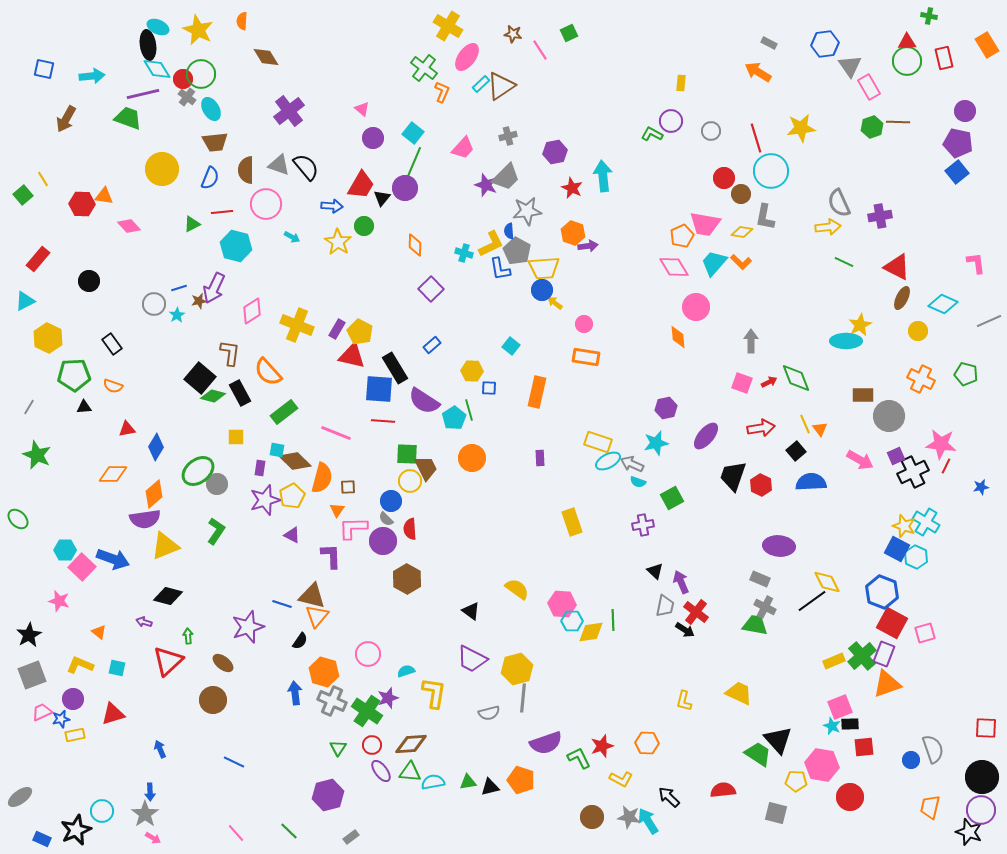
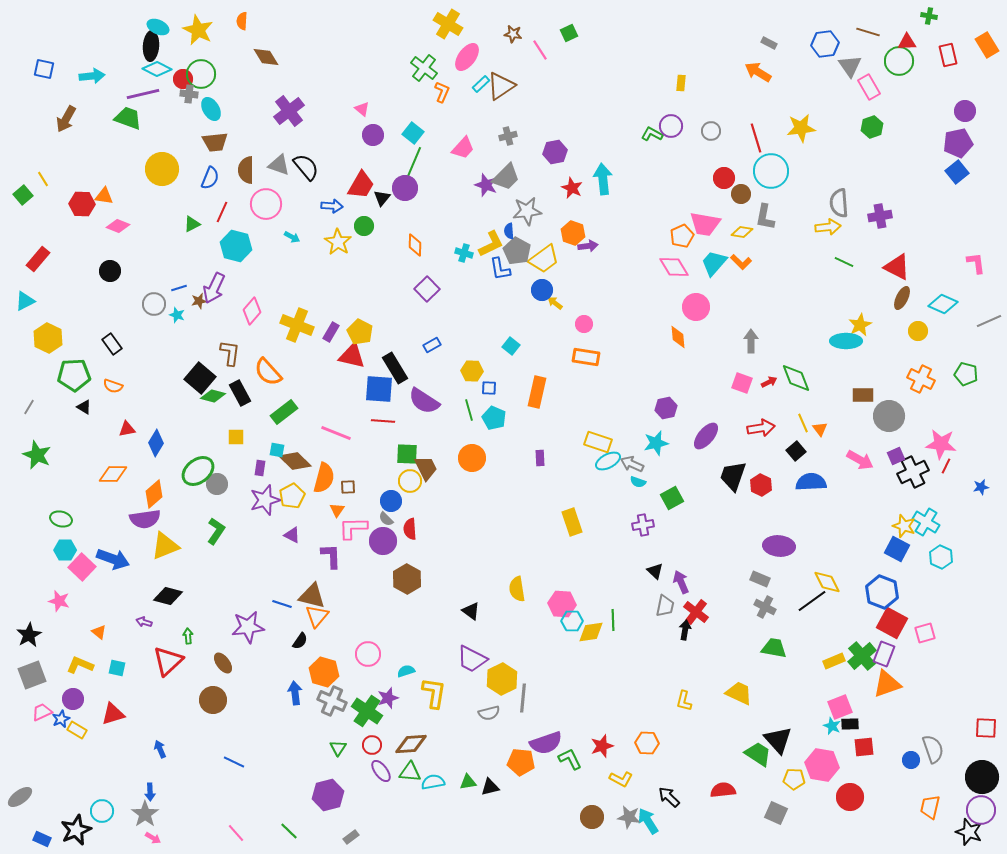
yellow cross at (448, 26): moved 2 px up
black ellipse at (148, 45): moved 3 px right, 1 px down; rotated 12 degrees clockwise
red rectangle at (944, 58): moved 4 px right, 3 px up
green circle at (907, 61): moved 8 px left
cyan diamond at (157, 69): rotated 32 degrees counterclockwise
gray cross at (187, 97): moved 2 px right, 3 px up; rotated 30 degrees counterclockwise
purple circle at (671, 121): moved 5 px down
brown line at (898, 122): moved 30 px left, 90 px up; rotated 15 degrees clockwise
purple circle at (373, 138): moved 3 px up
purple pentagon at (958, 143): rotated 24 degrees counterclockwise
cyan arrow at (603, 176): moved 3 px down
gray semicircle at (839, 203): rotated 20 degrees clockwise
red line at (222, 212): rotated 60 degrees counterclockwise
pink diamond at (129, 226): moved 11 px left; rotated 25 degrees counterclockwise
yellow trapezoid at (544, 268): moved 9 px up; rotated 32 degrees counterclockwise
black circle at (89, 281): moved 21 px right, 10 px up
purple square at (431, 289): moved 4 px left
pink diamond at (252, 311): rotated 16 degrees counterclockwise
cyan star at (177, 315): rotated 21 degrees counterclockwise
purple rectangle at (337, 329): moved 6 px left, 3 px down
blue rectangle at (432, 345): rotated 12 degrees clockwise
black triangle at (84, 407): rotated 35 degrees clockwise
cyan pentagon at (454, 418): moved 40 px right; rotated 15 degrees counterclockwise
yellow line at (805, 424): moved 2 px left, 1 px up
blue diamond at (156, 447): moved 4 px up
orange semicircle at (322, 478): moved 2 px right
green ellipse at (18, 519): moved 43 px right; rotated 30 degrees counterclockwise
cyan hexagon at (916, 557): moved 25 px right
yellow semicircle at (517, 589): rotated 135 degrees counterclockwise
green trapezoid at (755, 625): moved 19 px right, 23 px down
purple star at (248, 627): rotated 12 degrees clockwise
black arrow at (685, 630): rotated 114 degrees counterclockwise
brown ellipse at (223, 663): rotated 15 degrees clockwise
yellow hexagon at (517, 669): moved 15 px left, 10 px down; rotated 12 degrees counterclockwise
blue star at (61, 719): rotated 12 degrees counterclockwise
yellow rectangle at (75, 735): moved 2 px right, 5 px up; rotated 42 degrees clockwise
green L-shape at (579, 758): moved 9 px left, 1 px down
orange pentagon at (521, 780): moved 18 px up; rotated 12 degrees counterclockwise
yellow pentagon at (796, 781): moved 2 px left, 2 px up
gray square at (776, 813): rotated 10 degrees clockwise
